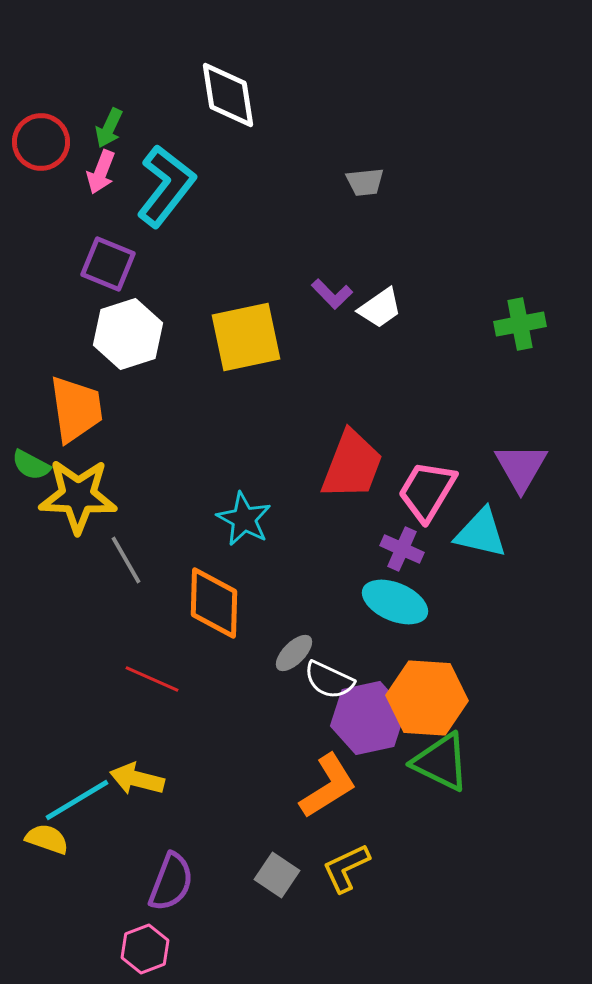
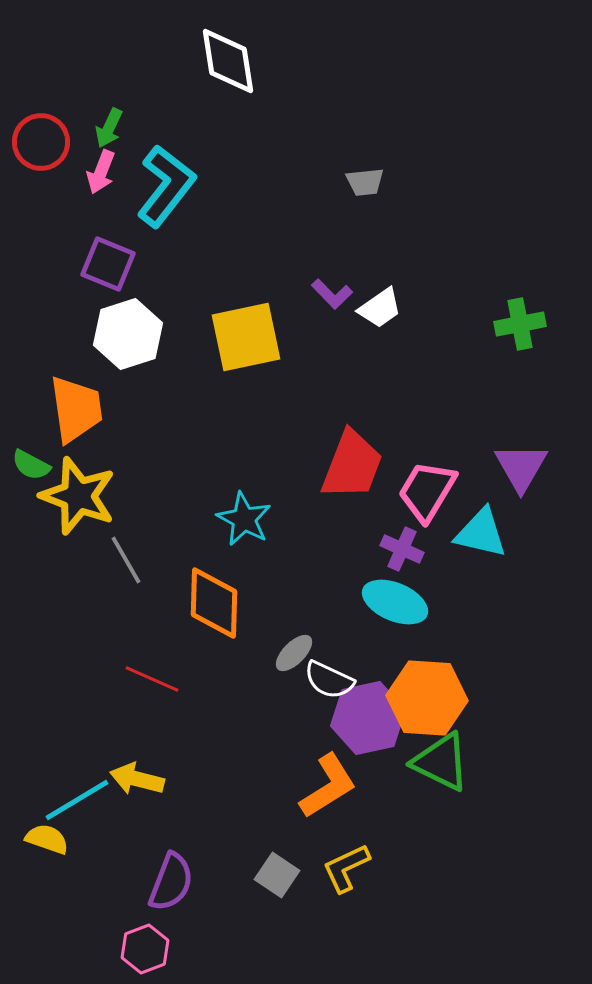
white diamond: moved 34 px up
yellow star: rotated 18 degrees clockwise
